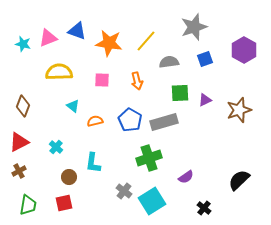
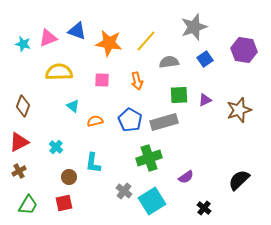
purple hexagon: rotated 20 degrees counterclockwise
blue square: rotated 14 degrees counterclockwise
green square: moved 1 px left, 2 px down
green trapezoid: rotated 20 degrees clockwise
